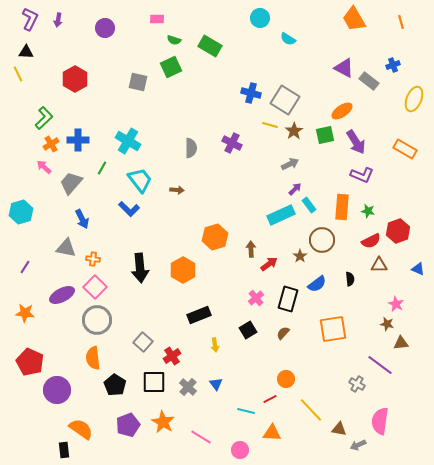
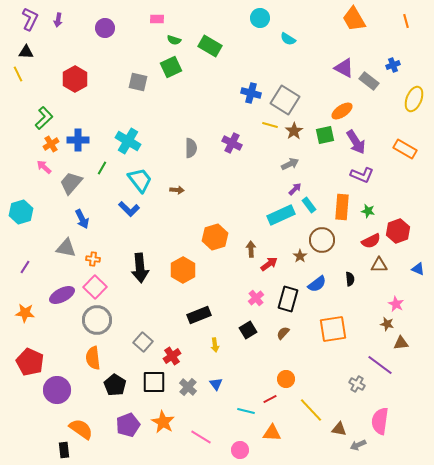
orange line at (401, 22): moved 5 px right, 1 px up
